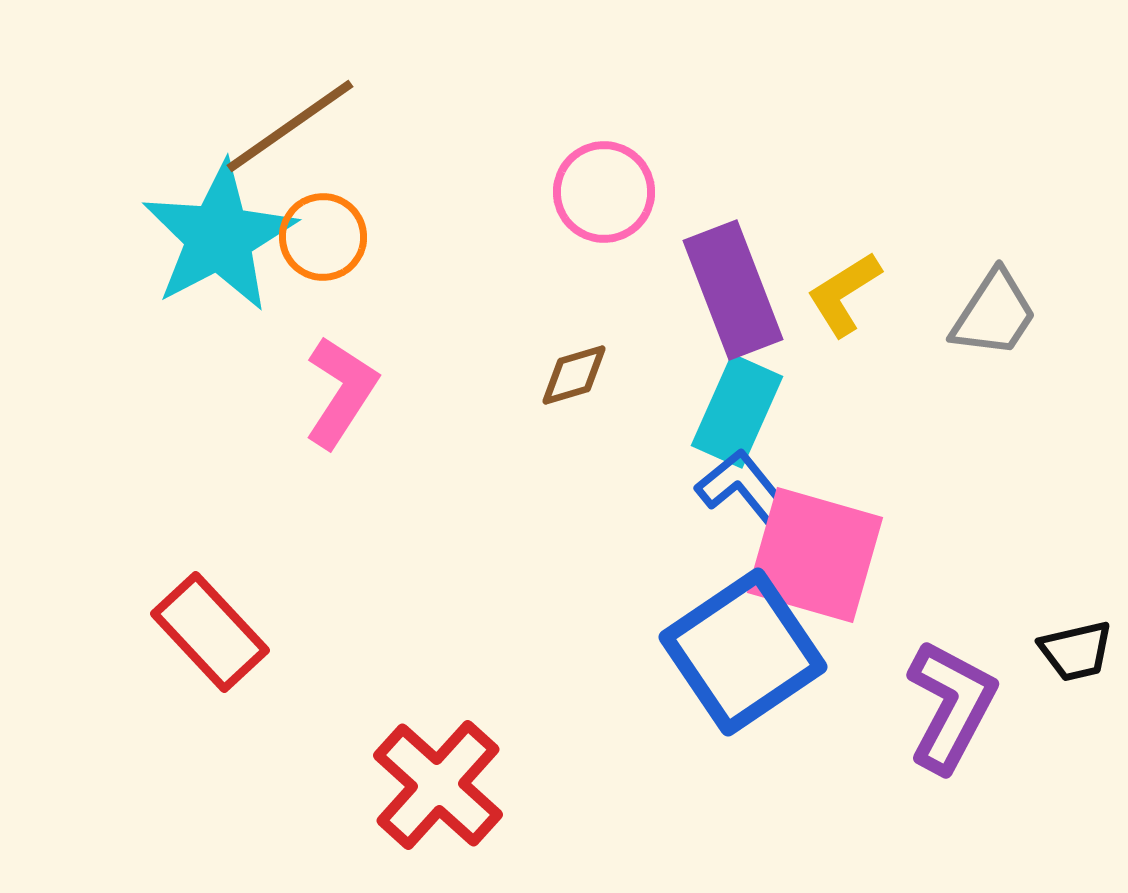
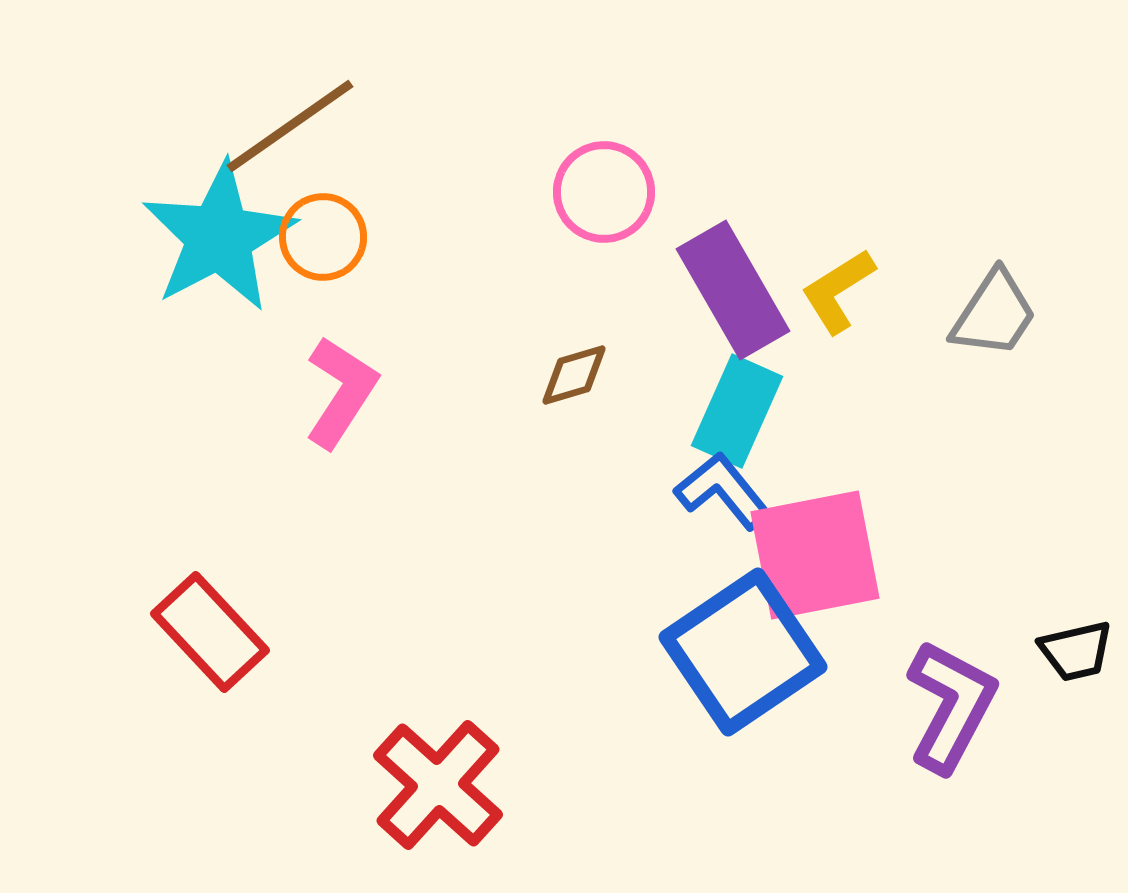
purple rectangle: rotated 9 degrees counterclockwise
yellow L-shape: moved 6 px left, 3 px up
blue L-shape: moved 21 px left, 3 px down
pink square: rotated 27 degrees counterclockwise
